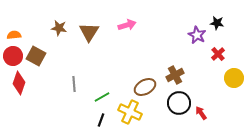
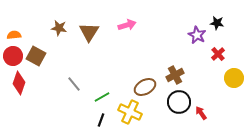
gray line: rotated 35 degrees counterclockwise
black circle: moved 1 px up
